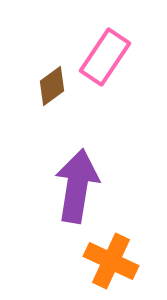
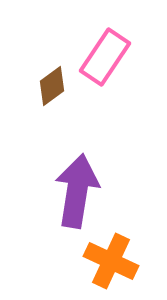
purple arrow: moved 5 px down
